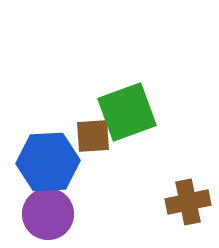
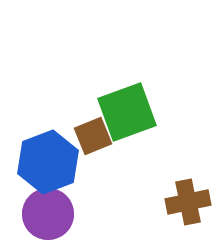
brown square: rotated 18 degrees counterclockwise
blue hexagon: rotated 18 degrees counterclockwise
